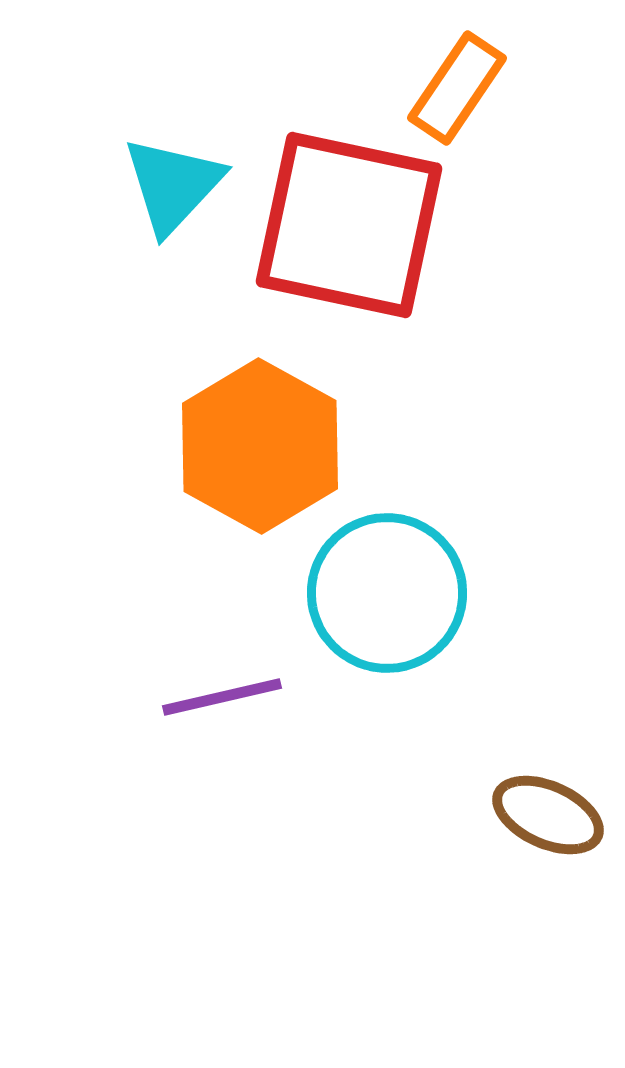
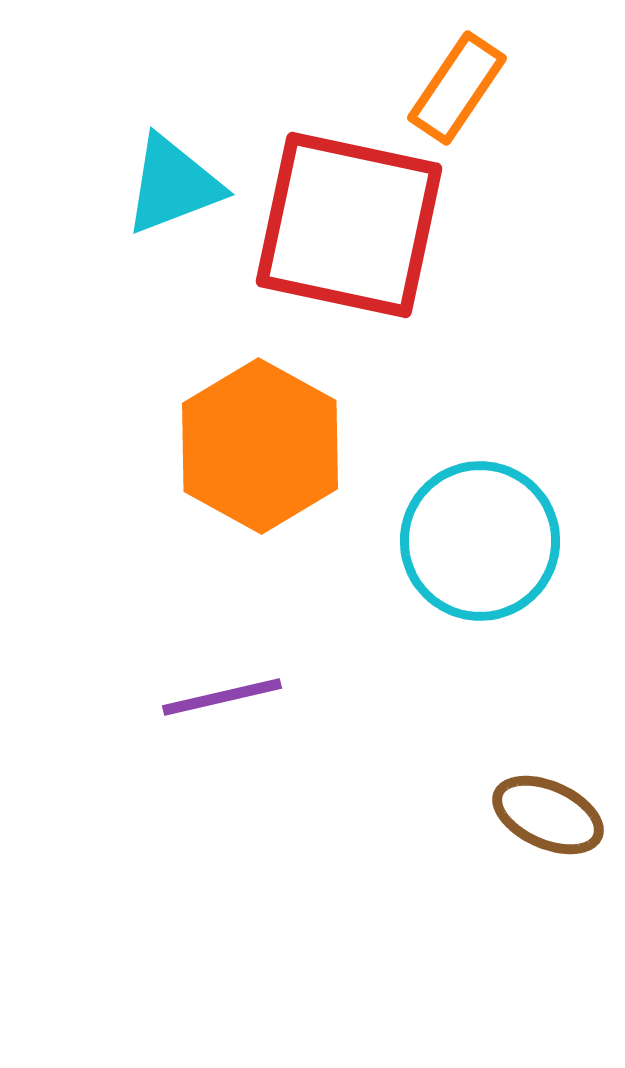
cyan triangle: rotated 26 degrees clockwise
cyan circle: moved 93 px right, 52 px up
